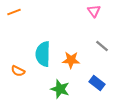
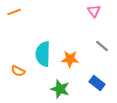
orange star: moved 1 px left, 1 px up
